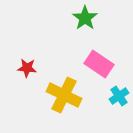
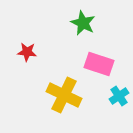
green star: moved 2 px left, 5 px down; rotated 10 degrees counterclockwise
pink rectangle: rotated 16 degrees counterclockwise
red star: moved 16 px up
